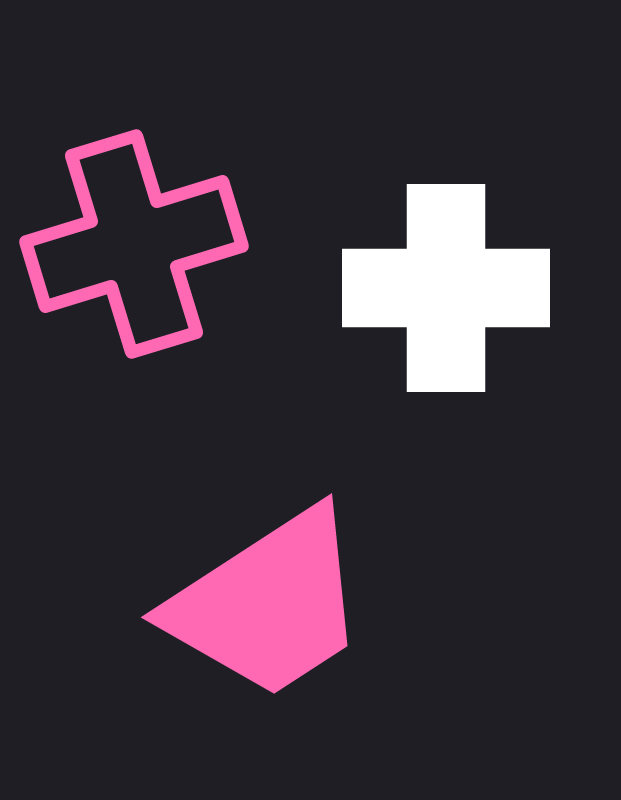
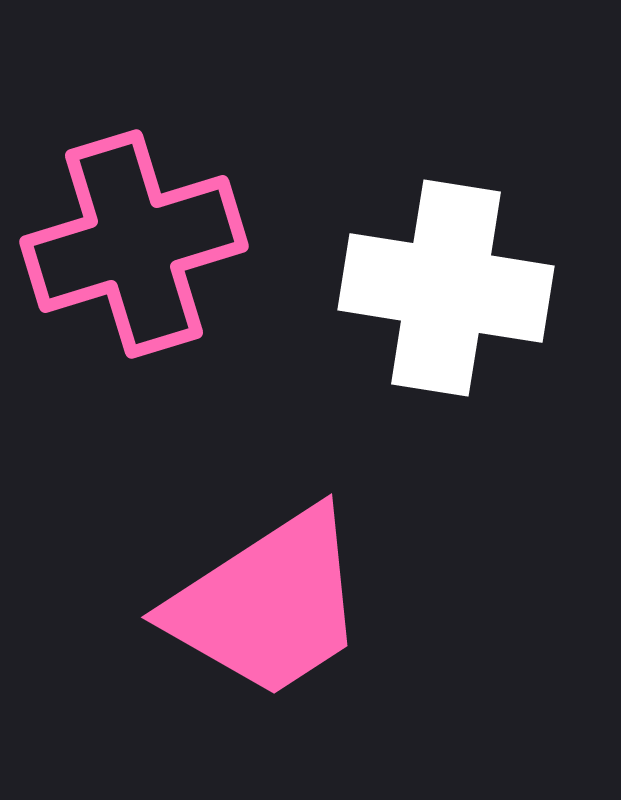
white cross: rotated 9 degrees clockwise
